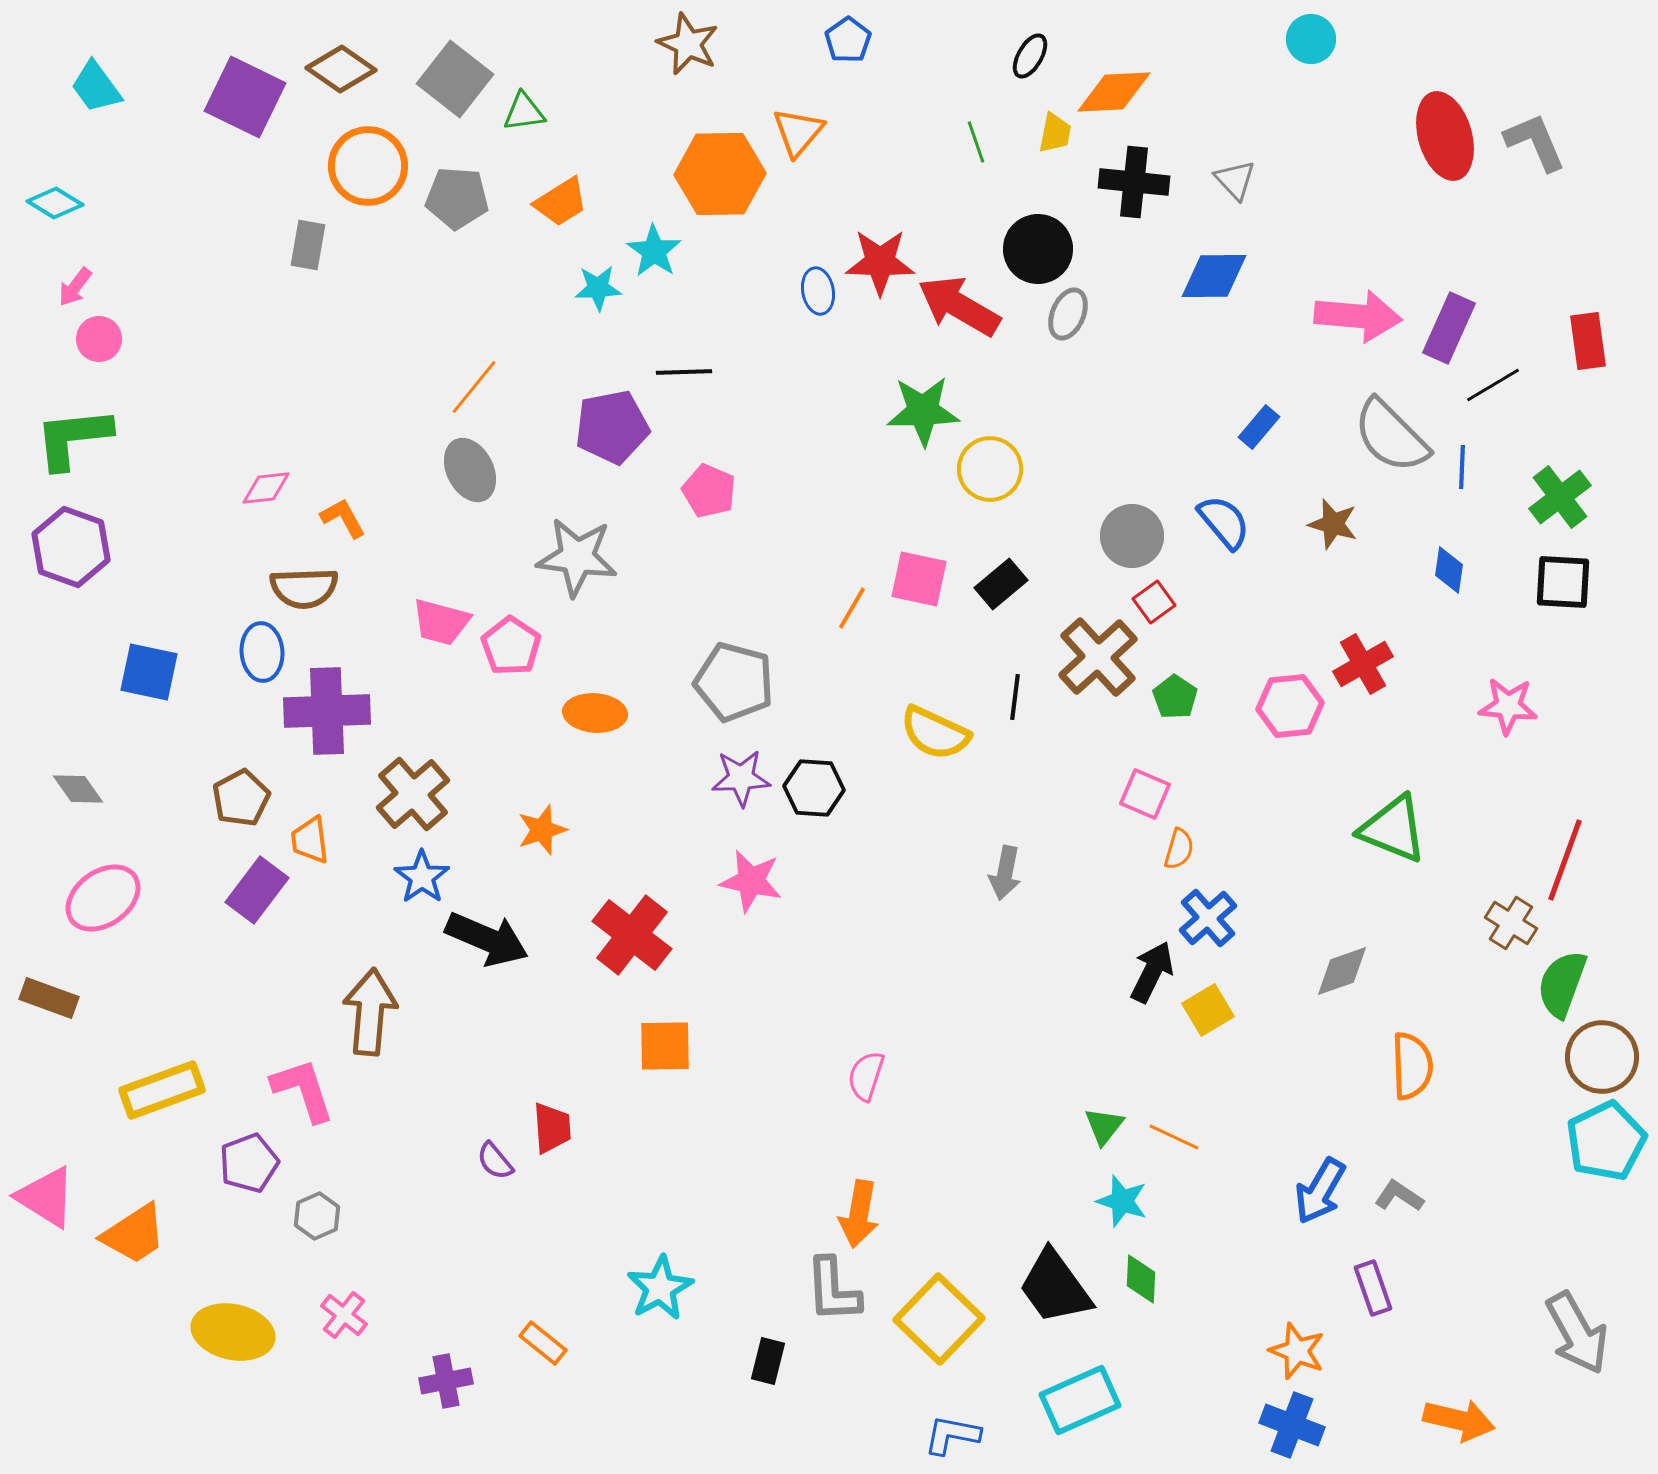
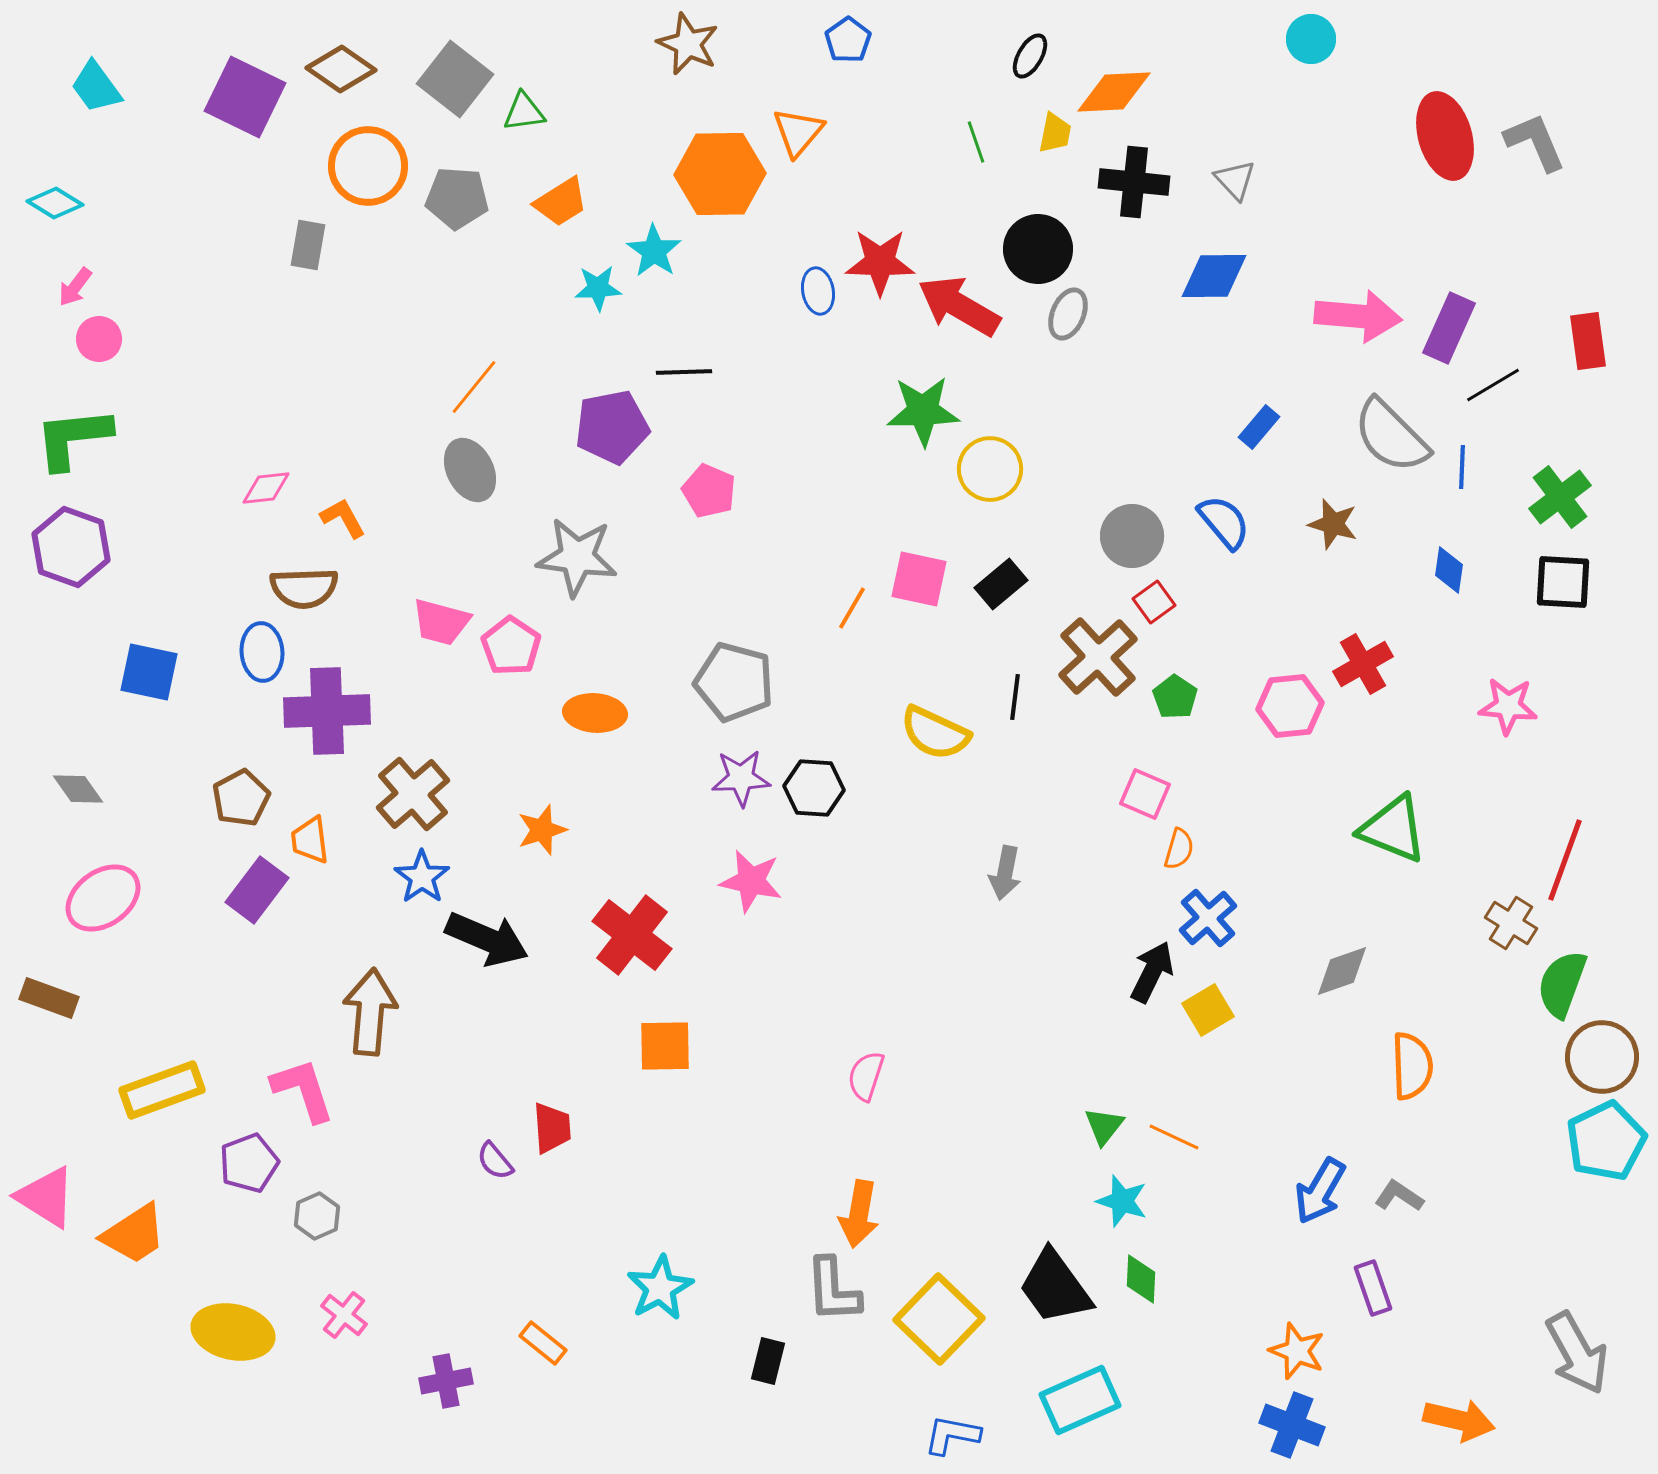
gray arrow at (1577, 1333): moved 20 px down
